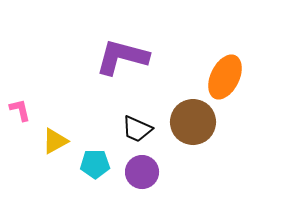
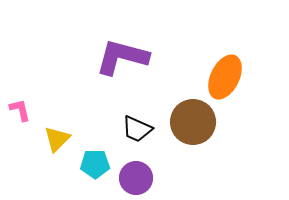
yellow triangle: moved 2 px right, 2 px up; rotated 16 degrees counterclockwise
purple circle: moved 6 px left, 6 px down
